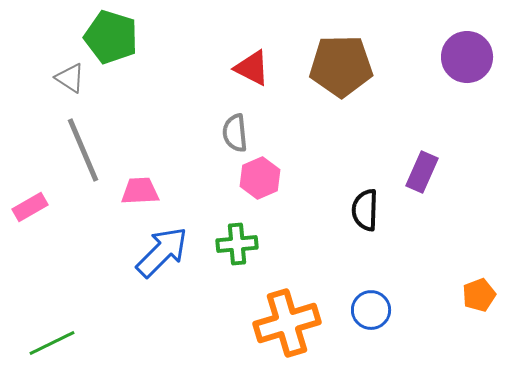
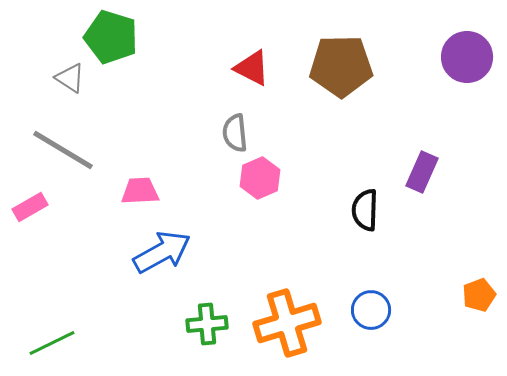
gray line: moved 20 px left; rotated 36 degrees counterclockwise
green cross: moved 30 px left, 80 px down
blue arrow: rotated 16 degrees clockwise
